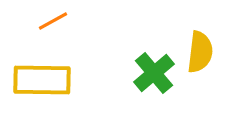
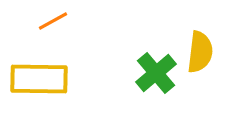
green cross: moved 2 px right
yellow rectangle: moved 3 px left, 1 px up
